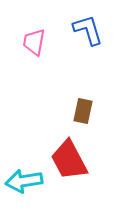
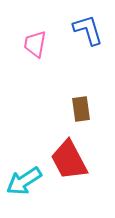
pink trapezoid: moved 1 px right, 2 px down
brown rectangle: moved 2 px left, 2 px up; rotated 20 degrees counterclockwise
cyan arrow: rotated 24 degrees counterclockwise
